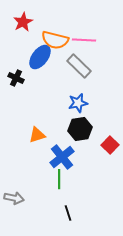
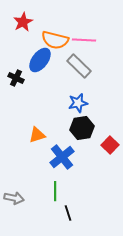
blue ellipse: moved 3 px down
black hexagon: moved 2 px right, 1 px up
green line: moved 4 px left, 12 px down
